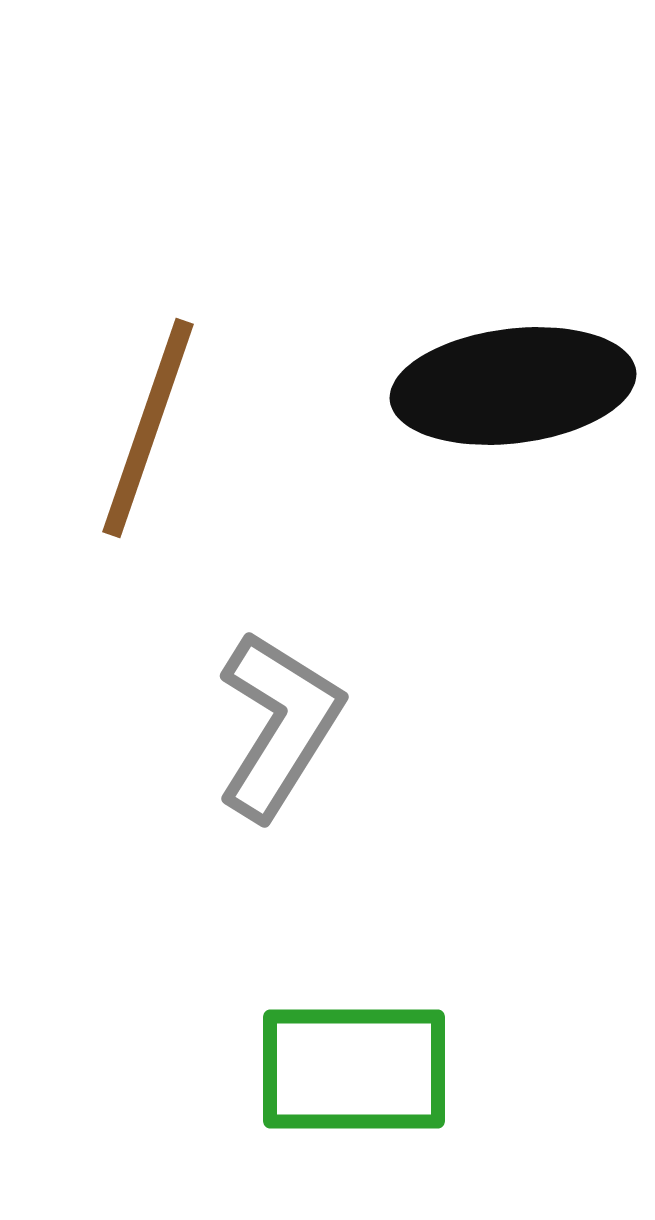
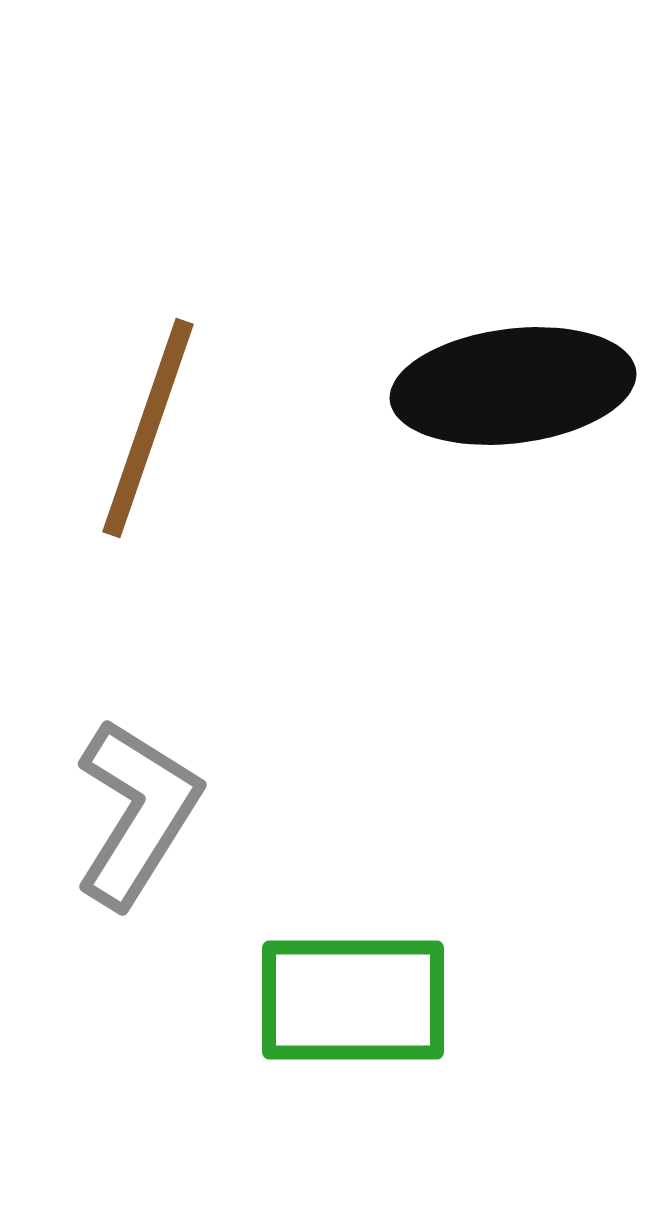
gray L-shape: moved 142 px left, 88 px down
green rectangle: moved 1 px left, 69 px up
